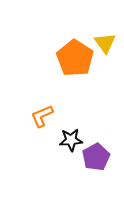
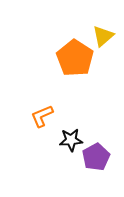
yellow triangle: moved 2 px left, 7 px up; rotated 25 degrees clockwise
